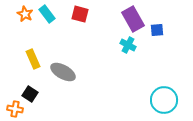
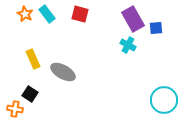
blue square: moved 1 px left, 2 px up
